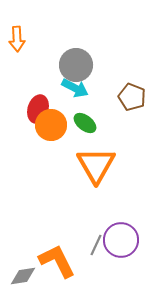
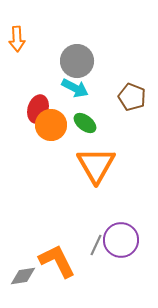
gray circle: moved 1 px right, 4 px up
